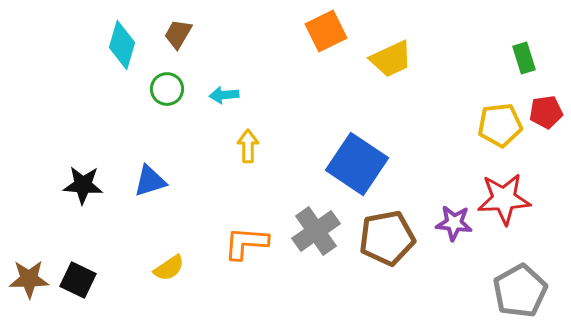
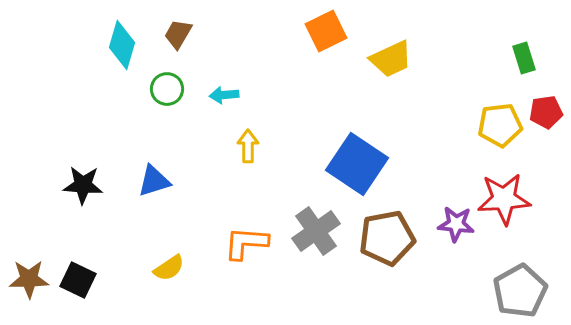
blue triangle: moved 4 px right
purple star: moved 2 px right, 1 px down
